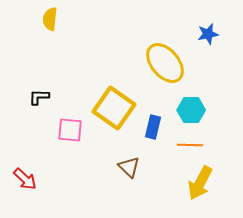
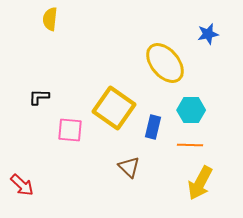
red arrow: moved 3 px left, 6 px down
